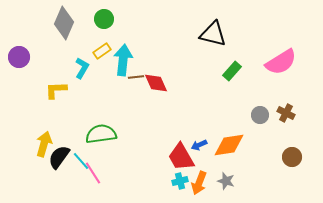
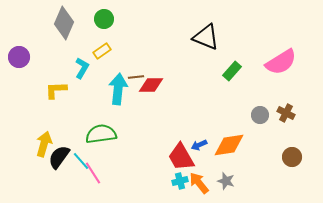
black triangle: moved 7 px left, 3 px down; rotated 8 degrees clockwise
cyan arrow: moved 5 px left, 29 px down
red diamond: moved 5 px left, 2 px down; rotated 65 degrees counterclockwise
orange arrow: rotated 120 degrees clockwise
